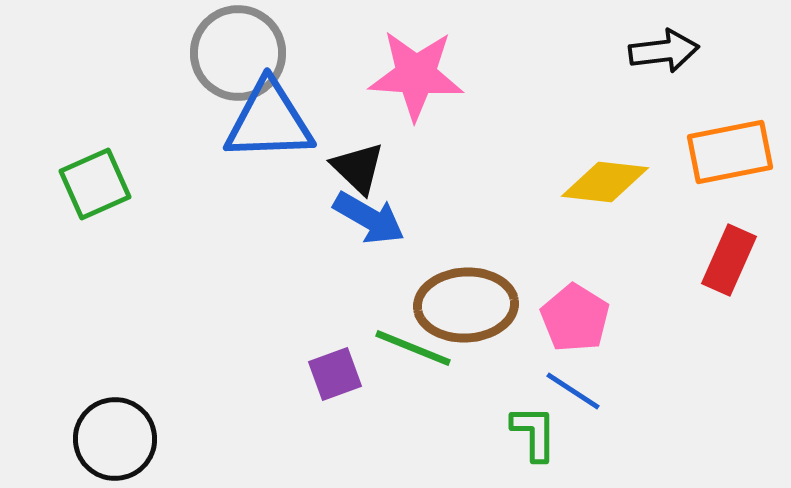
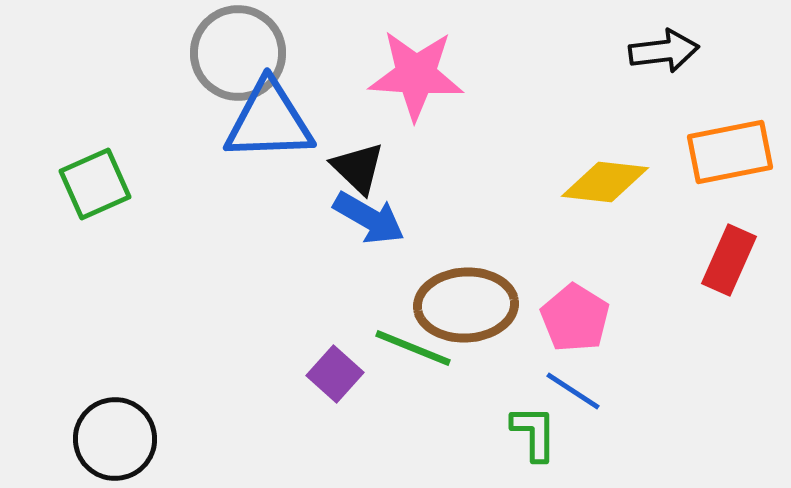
purple square: rotated 28 degrees counterclockwise
